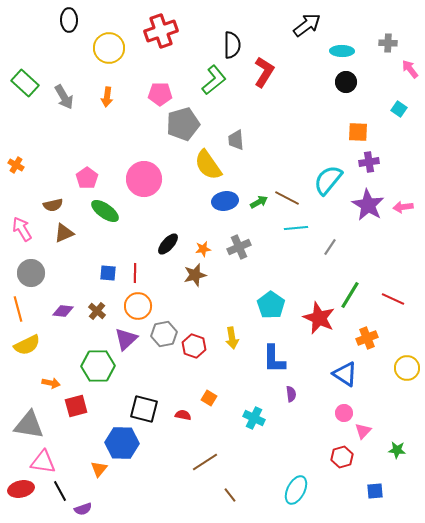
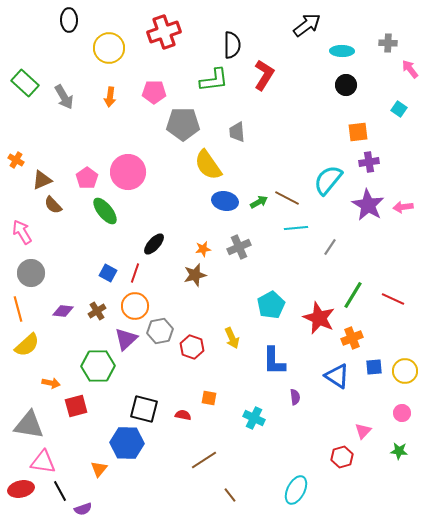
red cross at (161, 31): moved 3 px right, 1 px down
red L-shape at (264, 72): moved 3 px down
green L-shape at (214, 80): rotated 32 degrees clockwise
black circle at (346, 82): moved 3 px down
pink pentagon at (160, 94): moved 6 px left, 2 px up
orange arrow at (107, 97): moved 3 px right
gray pentagon at (183, 124): rotated 16 degrees clockwise
orange square at (358, 132): rotated 10 degrees counterclockwise
gray trapezoid at (236, 140): moved 1 px right, 8 px up
orange cross at (16, 165): moved 5 px up
pink circle at (144, 179): moved 16 px left, 7 px up
blue ellipse at (225, 201): rotated 20 degrees clockwise
brown semicircle at (53, 205): rotated 60 degrees clockwise
green ellipse at (105, 211): rotated 16 degrees clockwise
pink arrow at (22, 229): moved 3 px down
brown triangle at (64, 233): moved 22 px left, 53 px up
black ellipse at (168, 244): moved 14 px left
blue square at (108, 273): rotated 24 degrees clockwise
red line at (135, 273): rotated 18 degrees clockwise
green line at (350, 295): moved 3 px right
cyan pentagon at (271, 305): rotated 8 degrees clockwise
orange circle at (138, 306): moved 3 px left
brown cross at (97, 311): rotated 18 degrees clockwise
gray hexagon at (164, 334): moved 4 px left, 3 px up
yellow arrow at (232, 338): rotated 15 degrees counterclockwise
orange cross at (367, 338): moved 15 px left
yellow semicircle at (27, 345): rotated 16 degrees counterclockwise
red hexagon at (194, 346): moved 2 px left, 1 px down
blue L-shape at (274, 359): moved 2 px down
yellow circle at (407, 368): moved 2 px left, 3 px down
blue triangle at (345, 374): moved 8 px left, 2 px down
purple semicircle at (291, 394): moved 4 px right, 3 px down
orange square at (209, 398): rotated 21 degrees counterclockwise
pink circle at (344, 413): moved 58 px right
blue hexagon at (122, 443): moved 5 px right
green star at (397, 450): moved 2 px right, 1 px down
brown line at (205, 462): moved 1 px left, 2 px up
blue square at (375, 491): moved 1 px left, 124 px up
